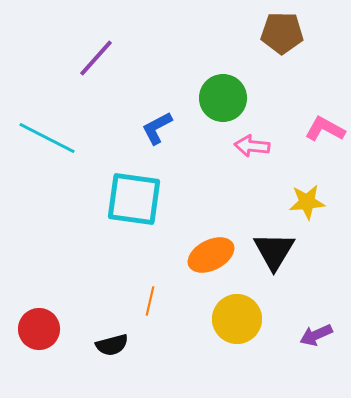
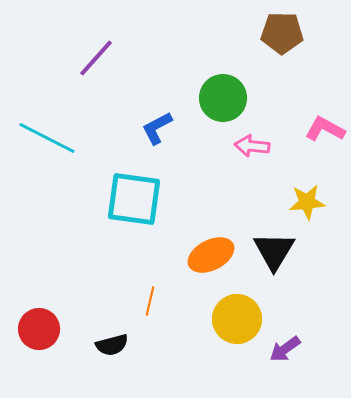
purple arrow: moved 31 px left, 14 px down; rotated 12 degrees counterclockwise
